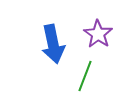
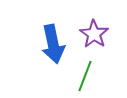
purple star: moved 4 px left
